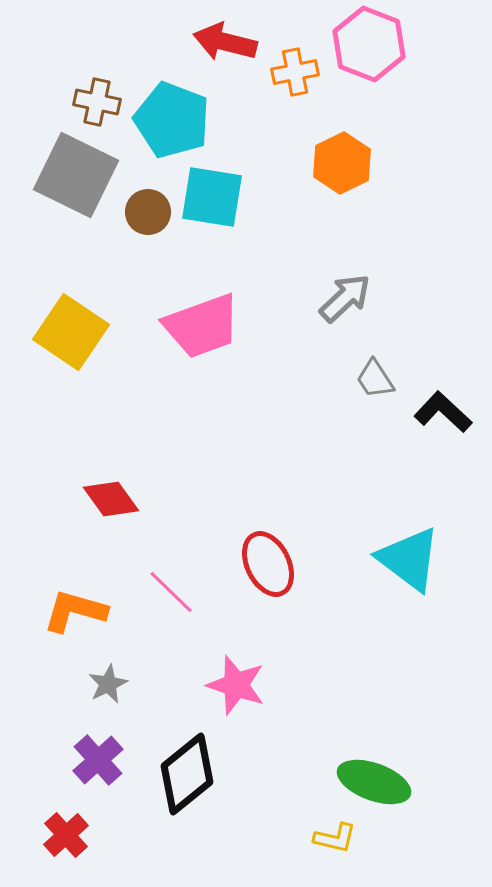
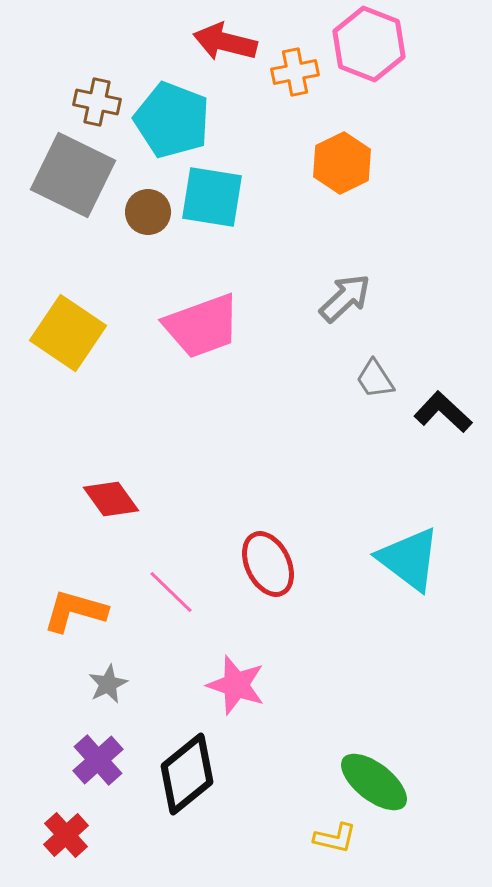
gray square: moved 3 px left
yellow square: moved 3 px left, 1 px down
green ellipse: rotated 18 degrees clockwise
